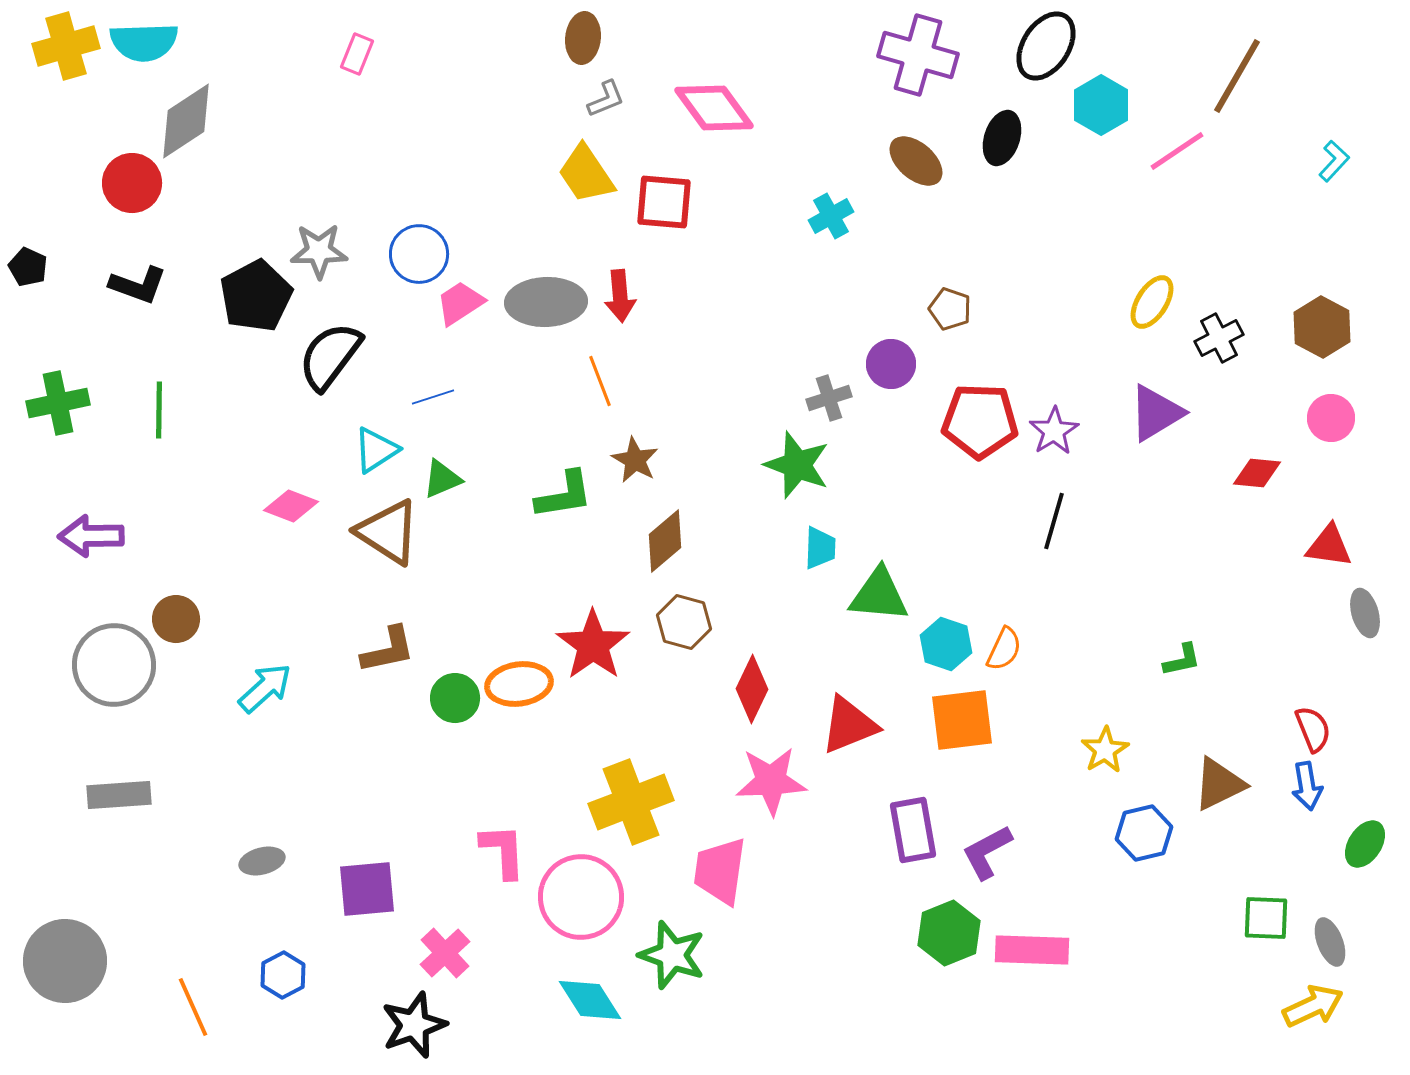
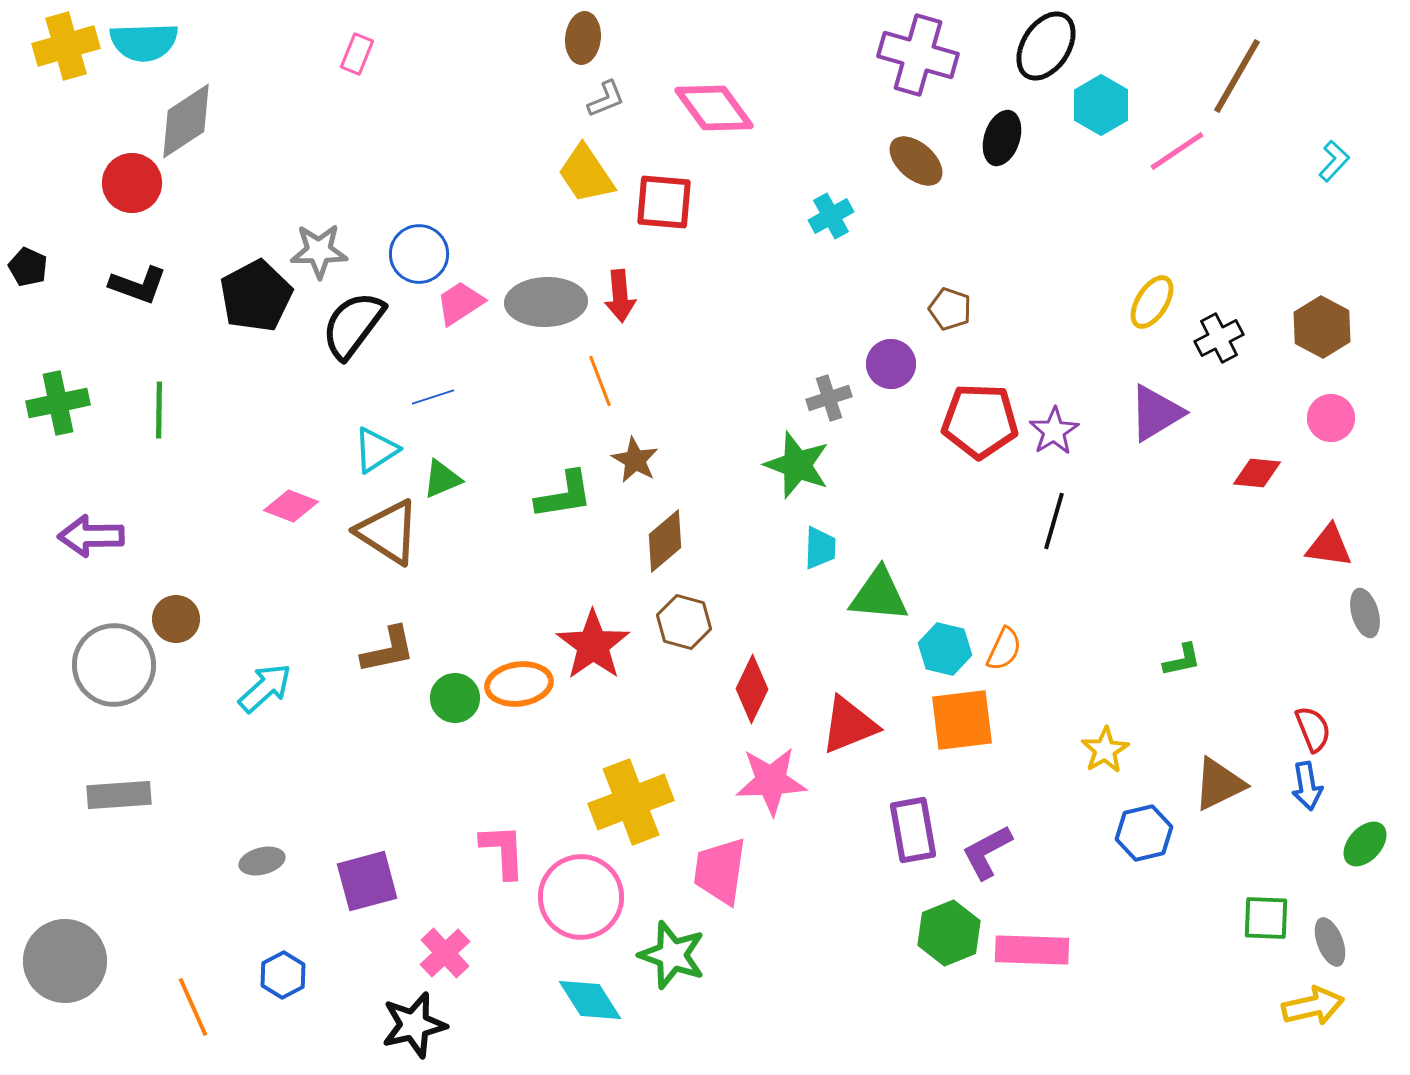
black semicircle at (330, 356): moved 23 px right, 31 px up
cyan hexagon at (946, 644): moved 1 px left, 5 px down; rotated 6 degrees counterclockwise
green ellipse at (1365, 844): rotated 9 degrees clockwise
purple square at (367, 889): moved 8 px up; rotated 10 degrees counterclockwise
yellow arrow at (1313, 1006): rotated 12 degrees clockwise
black star at (414, 1025): rotated 6 degrees clockwise
